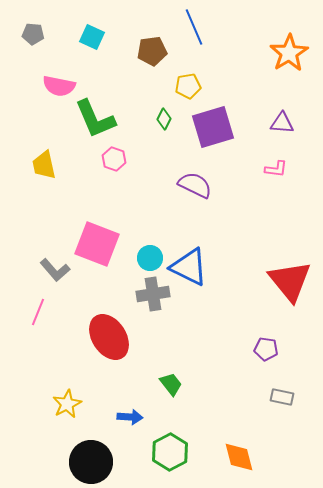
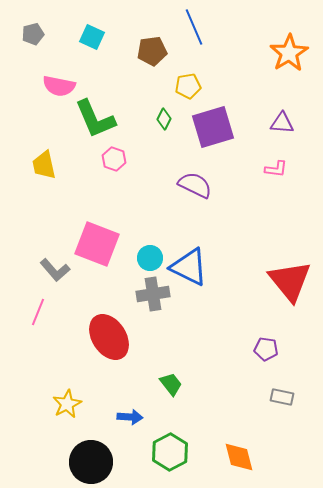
gray pentagon: rotated 20 degrees counterclockwise
